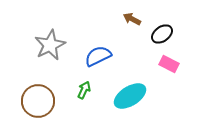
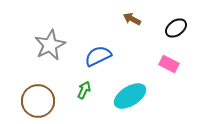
black ellipse: moved 14 px right, 6 px up
